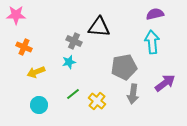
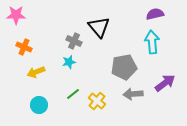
black triangle: rotated 45 degrees clockwise
gray arrow: rotated 78 degrees clockwise
